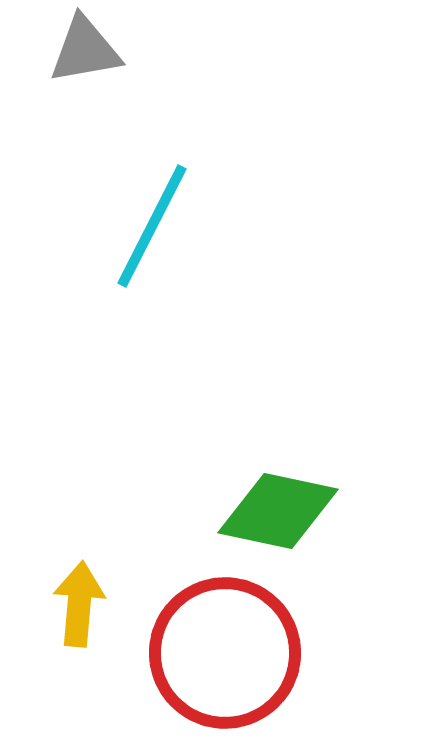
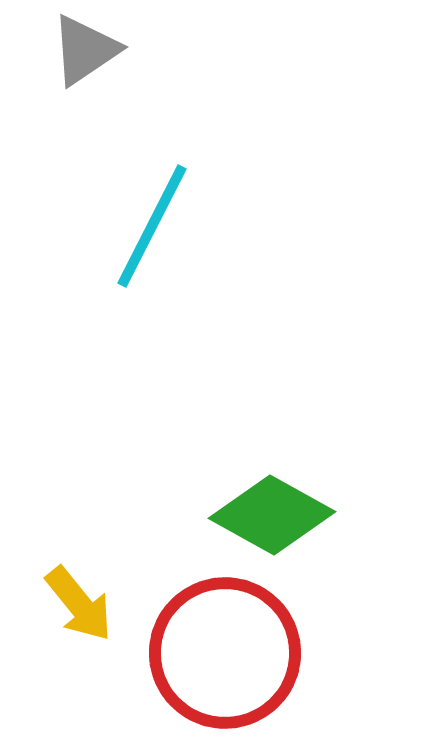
gray triangle: rotated 24 degrees counterclockwise
green diamond: moved 6 px left, 4 px down; rotated 17 degrees clockwise
yellow arrow: rotated 136 degrees clockwise
